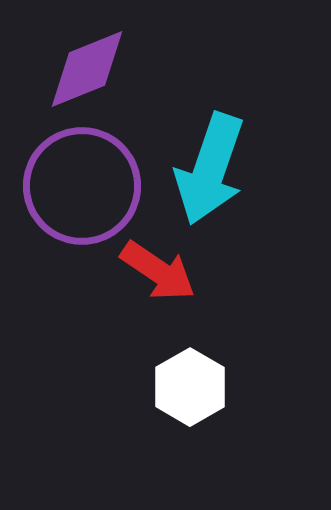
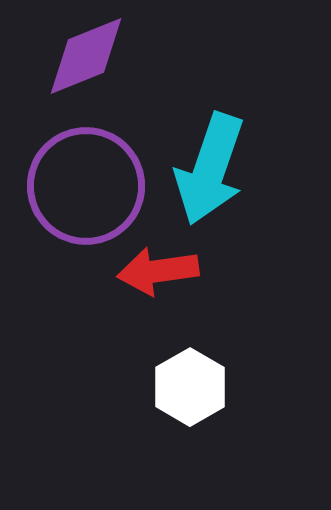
purple diamond: moved 1 px left, 13 px up
purple circle: moved 4 px right
red arrow: rotated 138 degrees clockwise
